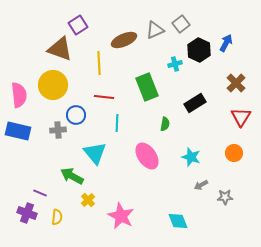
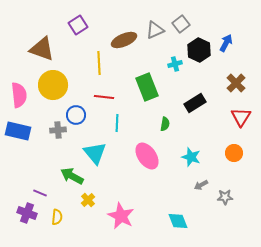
brown triangle: moved 18 px left
